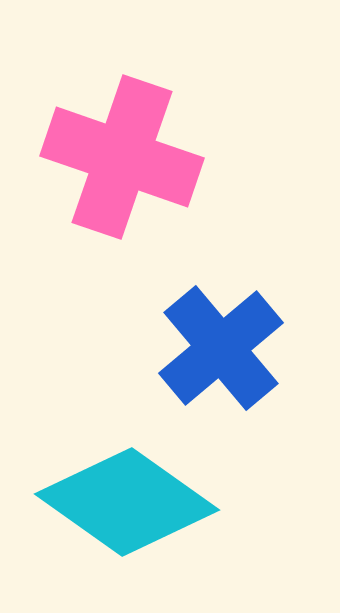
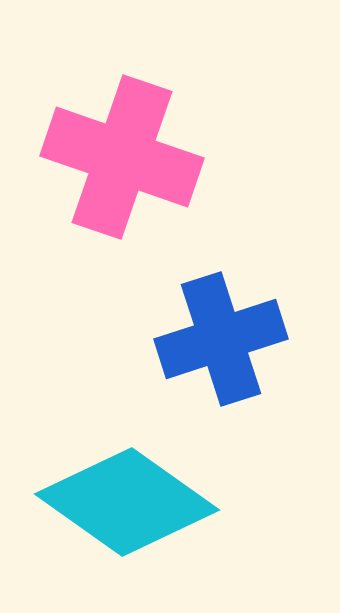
blue cross: moved 9 px up; rotated 22 degrees clockwise
